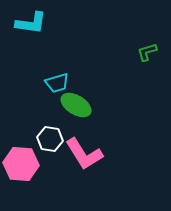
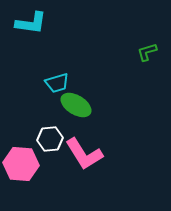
white hexagon: rotated 15 degrees counterclockwise
